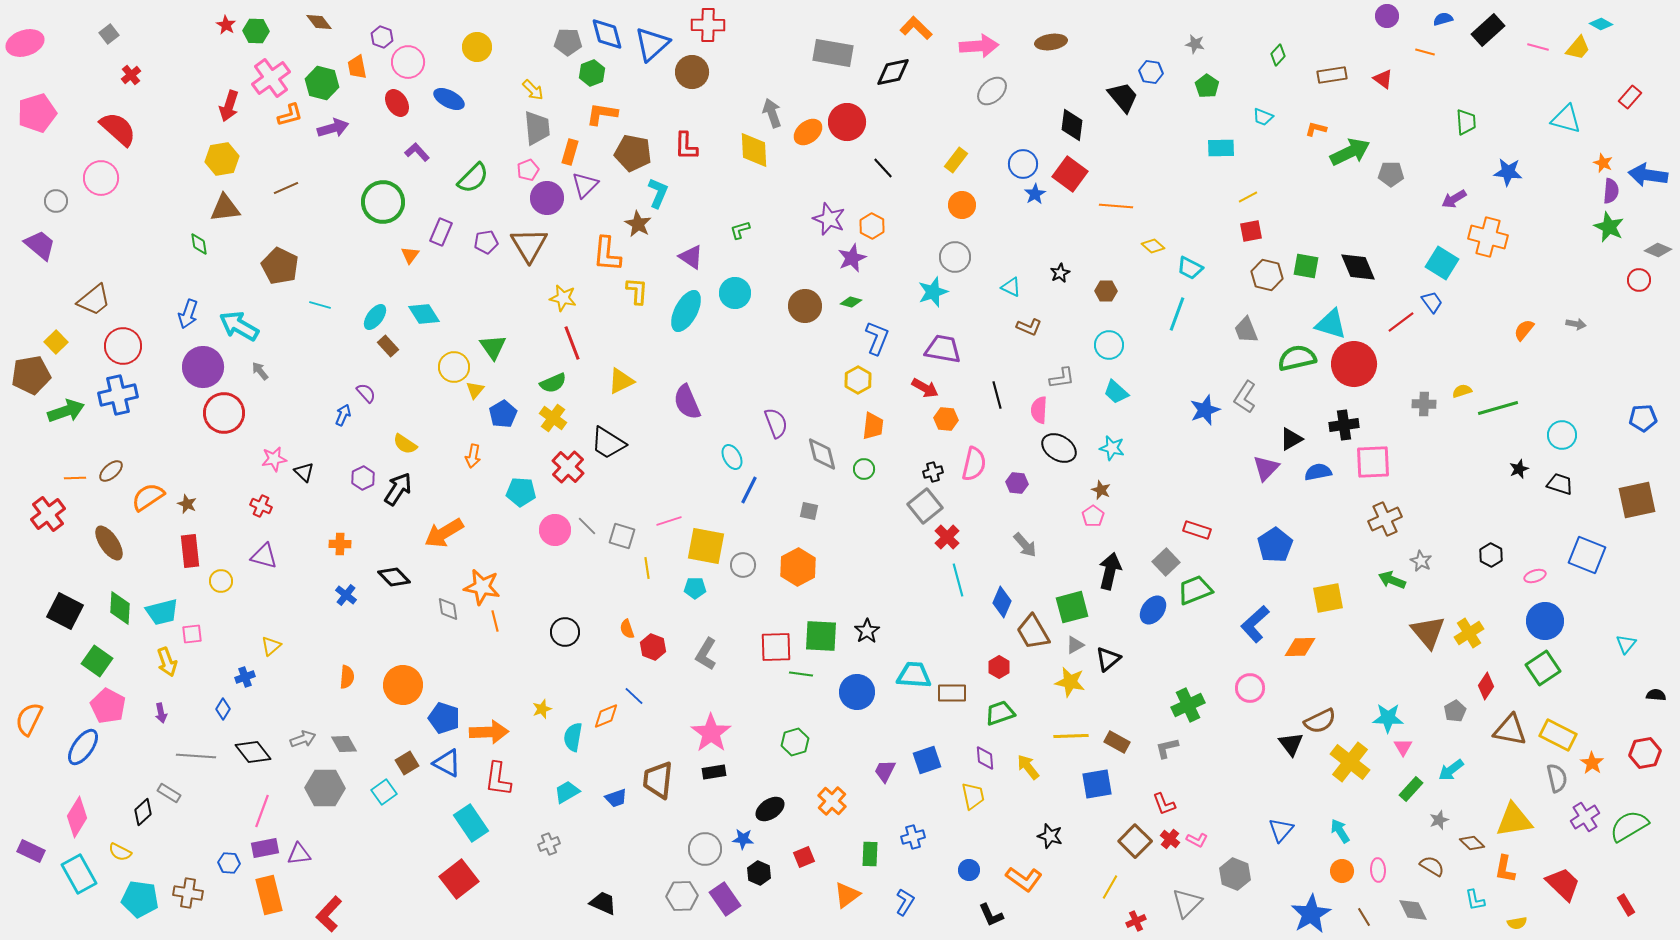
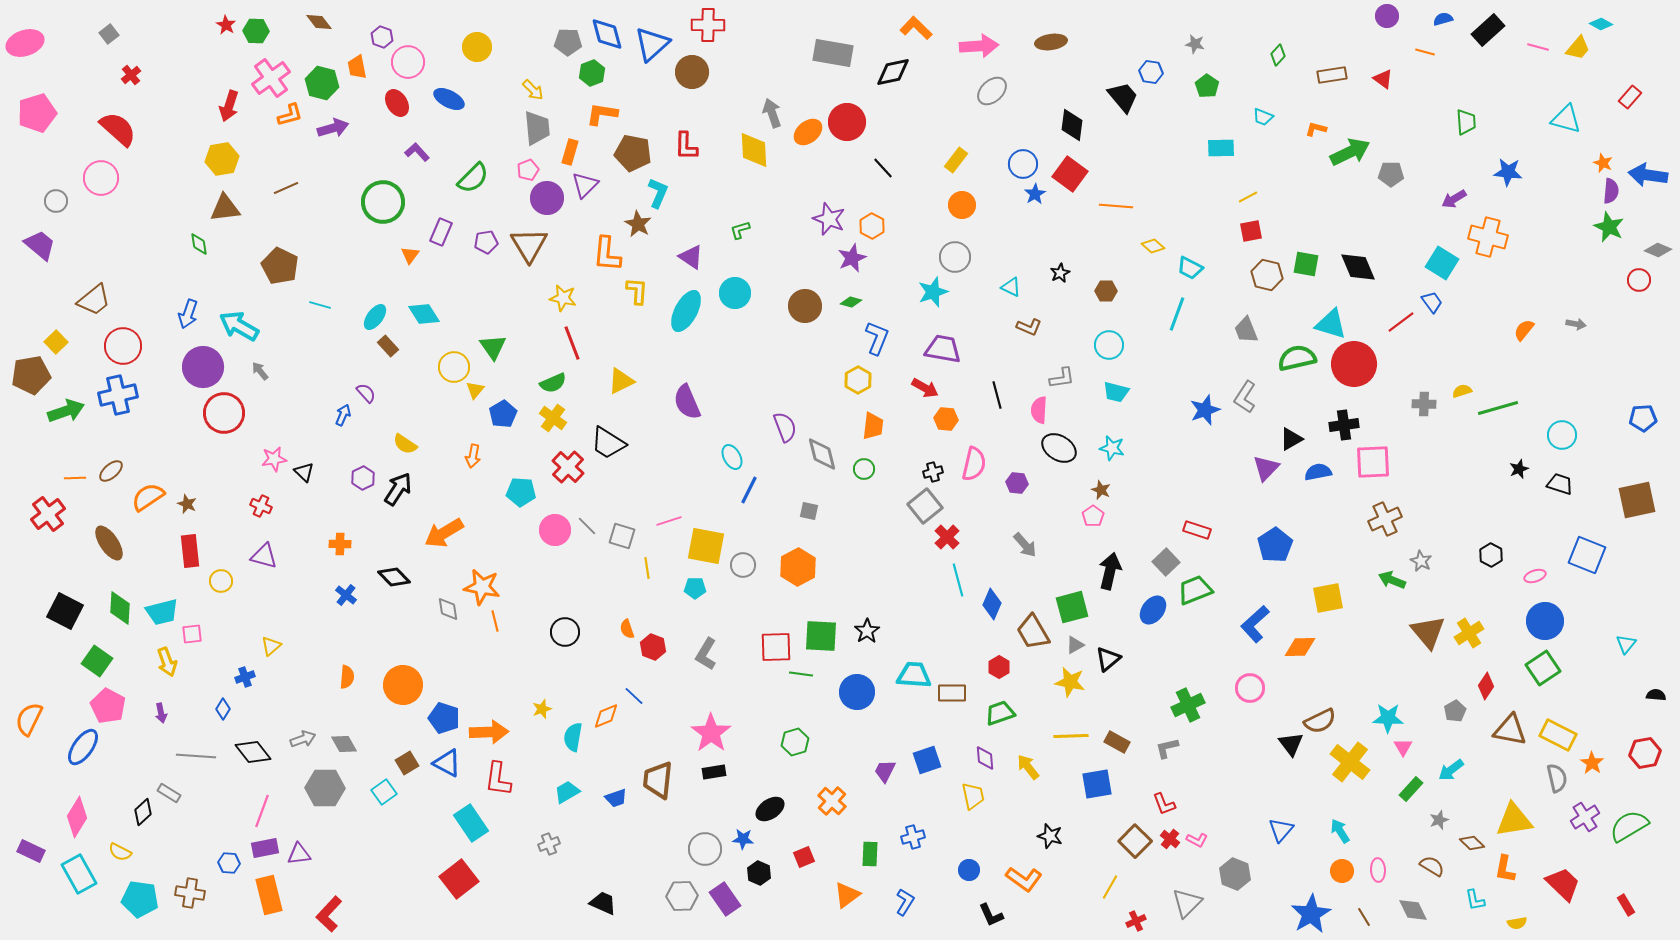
green square at (1306, 266): moved 2 px up
cyan trapezoid at (1116, 392): rotated 28 degrees counterclockwise
purple semicircle at (776, 423): moved 9 px right, 4 px down
blue diamond at (1002, 602): moved 10 px left, 2 px down
brown cross at (188, 893): moved 2 px right
